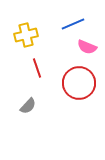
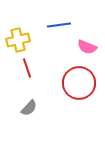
blue line: moved 14 px left, 1 px down; rotated 15 degrees clockwise
yellow cross: moved 8 px left, 5 px down
red line: moved 10 px left
gray semicircle: moved 1 px right, 2 px down
